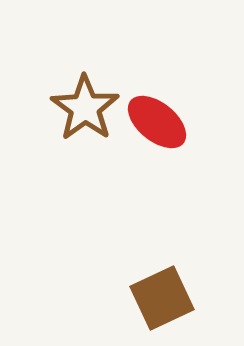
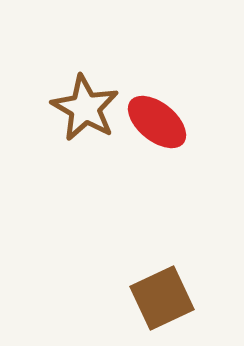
brown star: rotated 6 degrees counterclockwise
